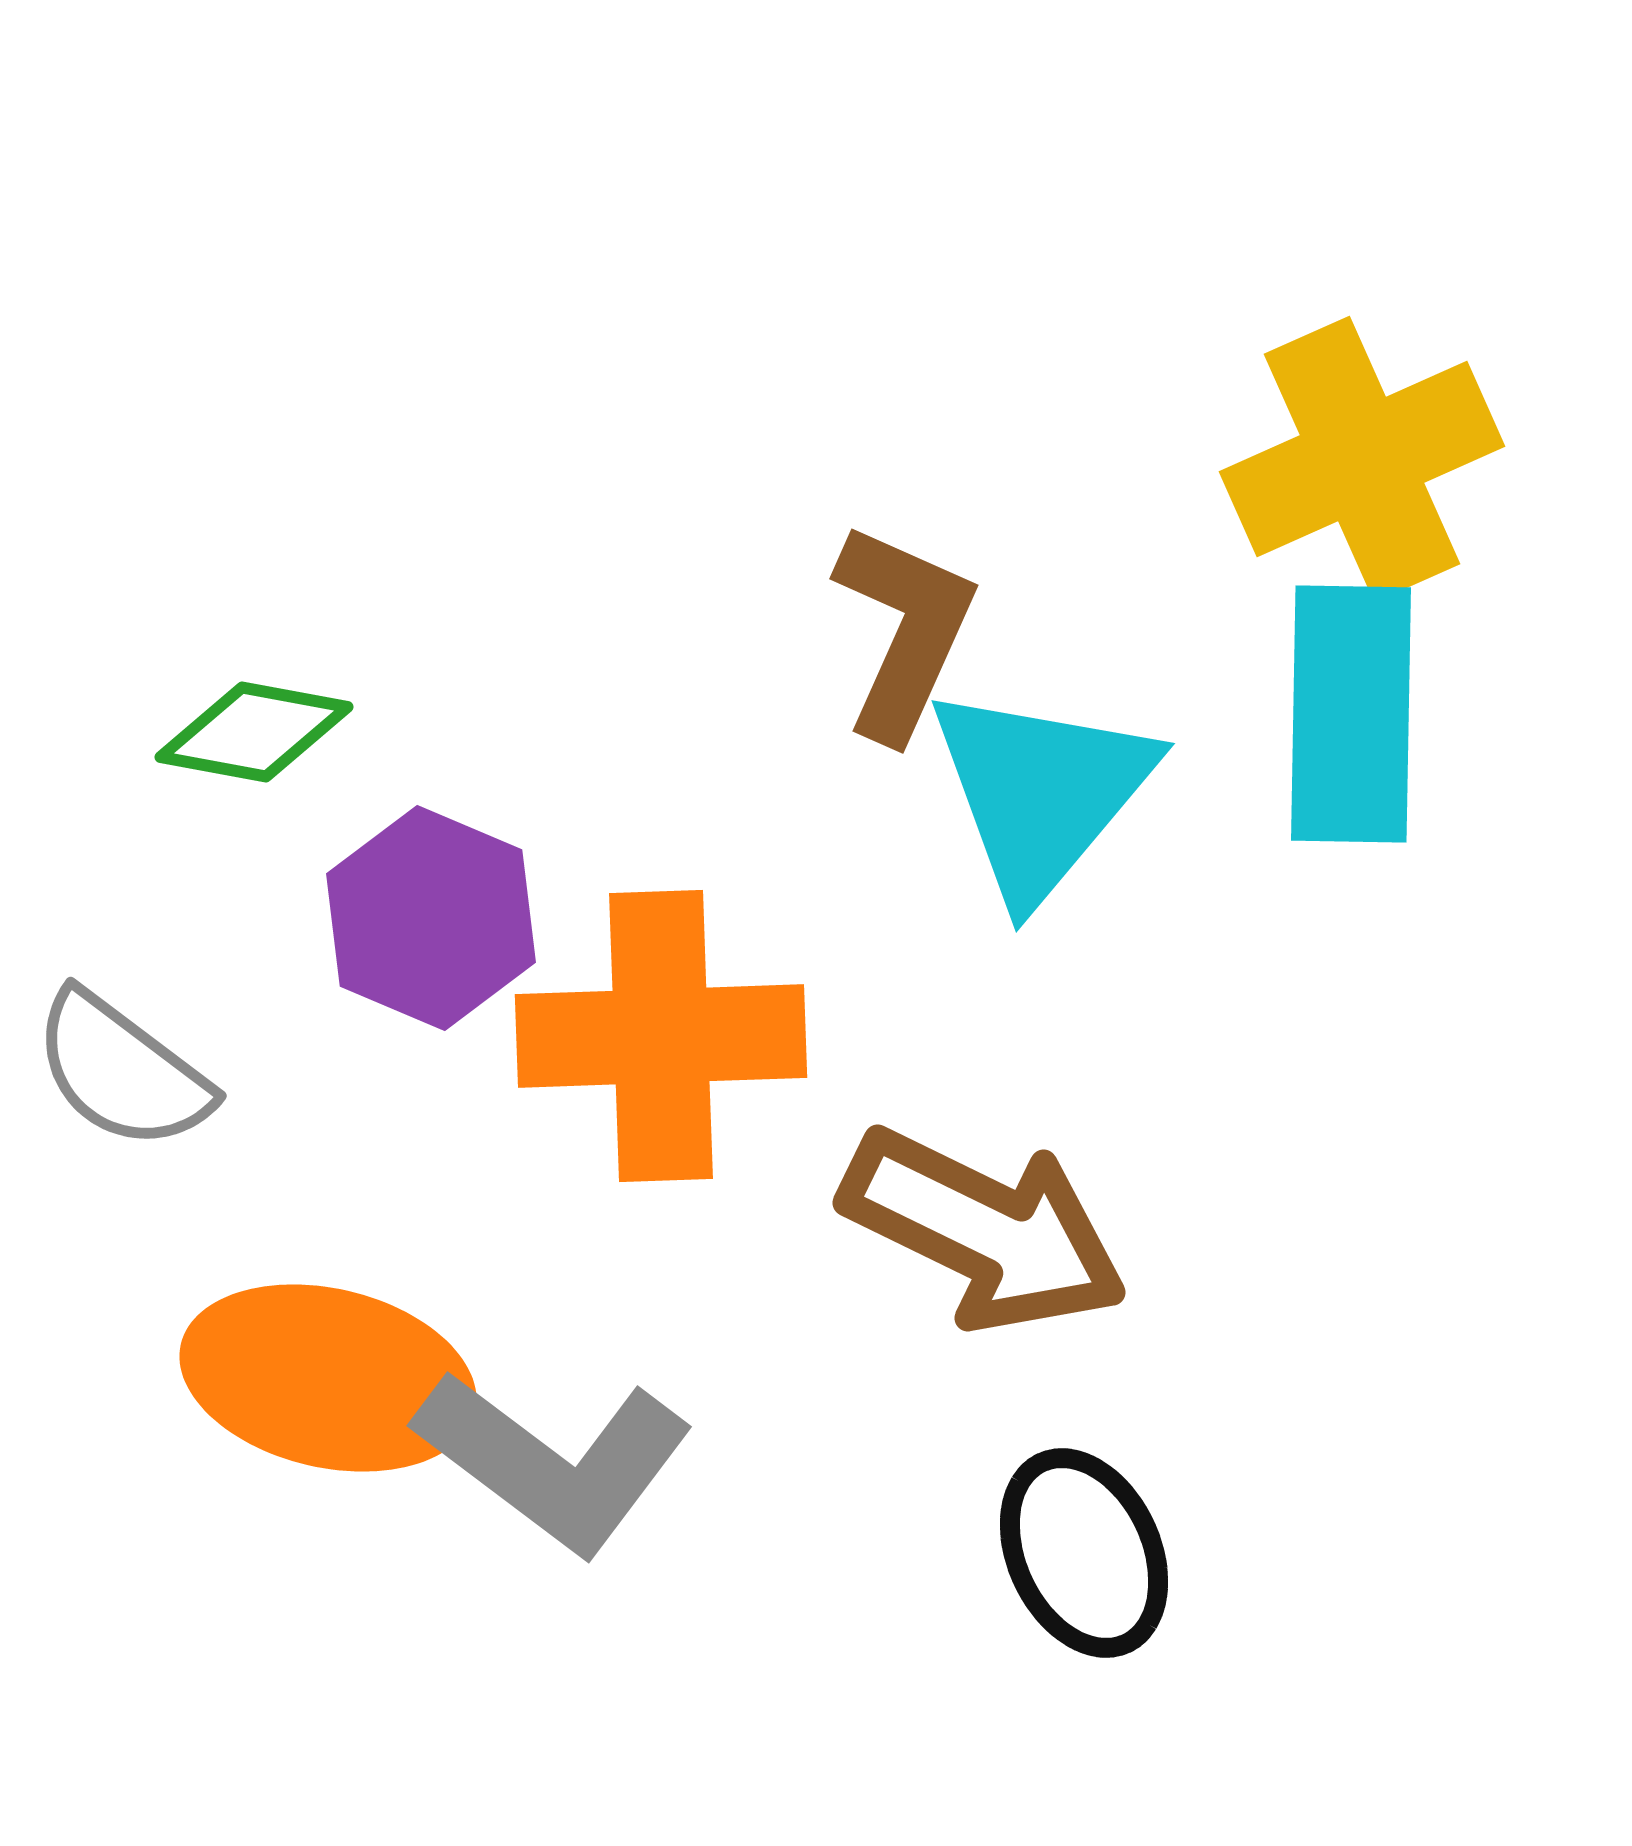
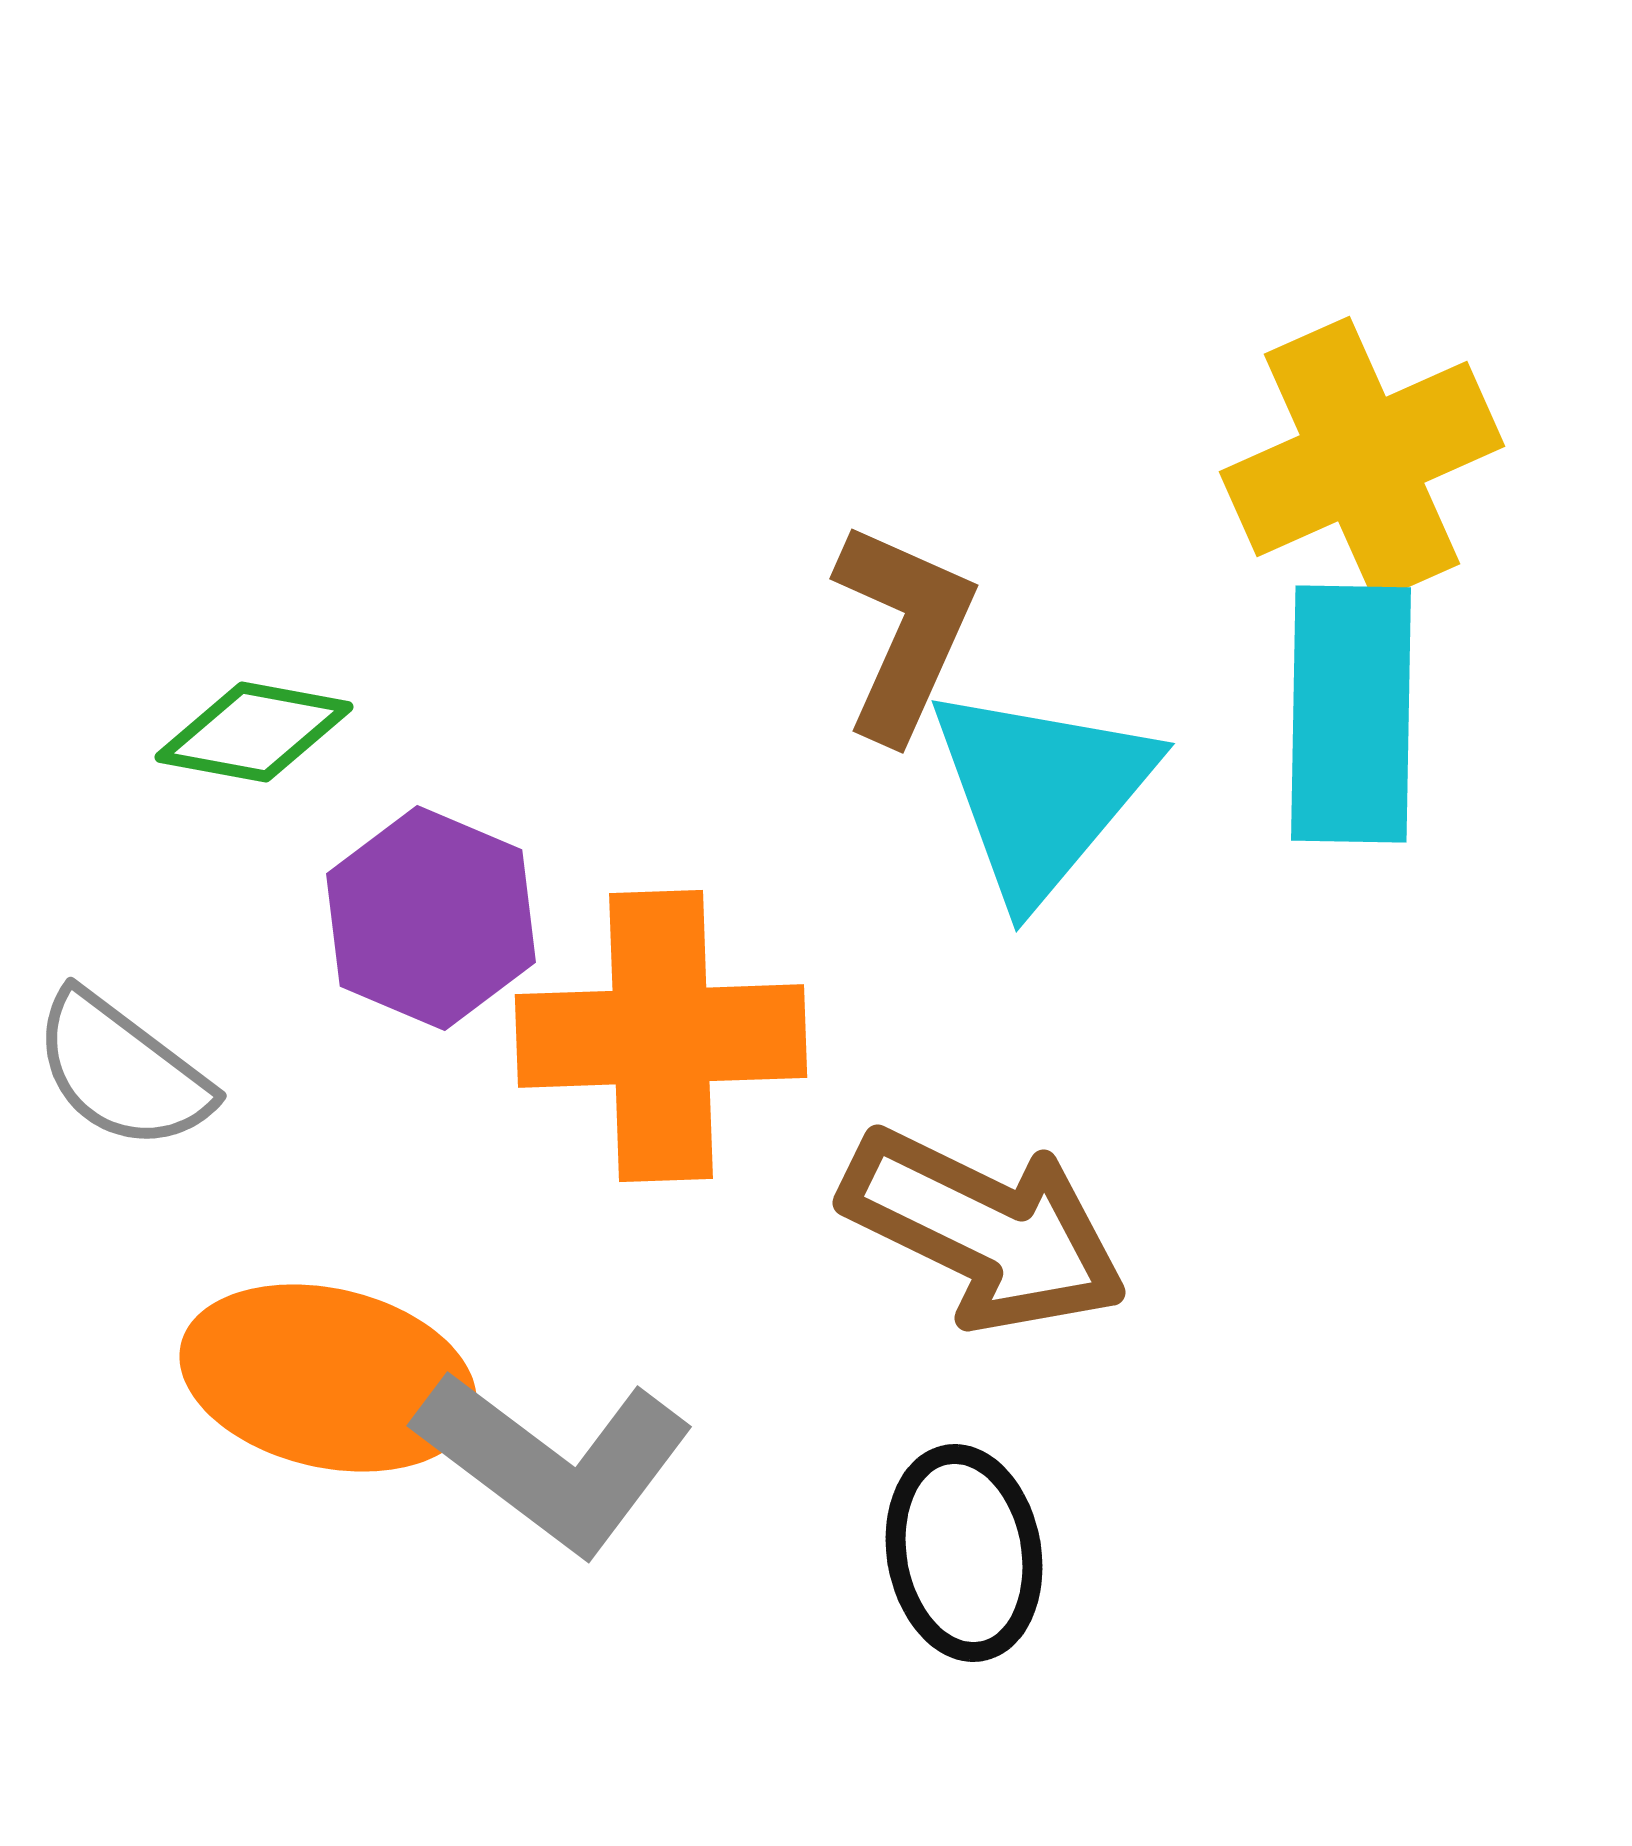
black ellipse: moved 120 px left; rotated 15 degrees clockwise
